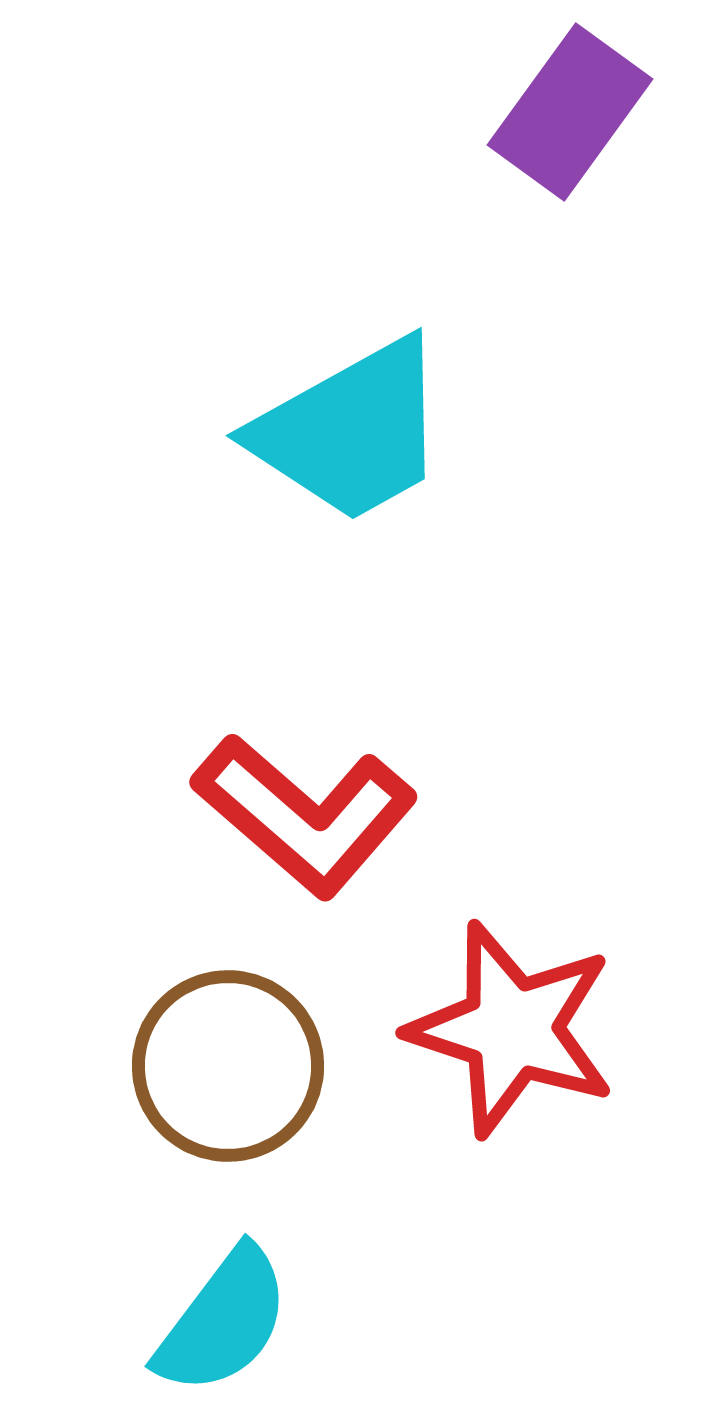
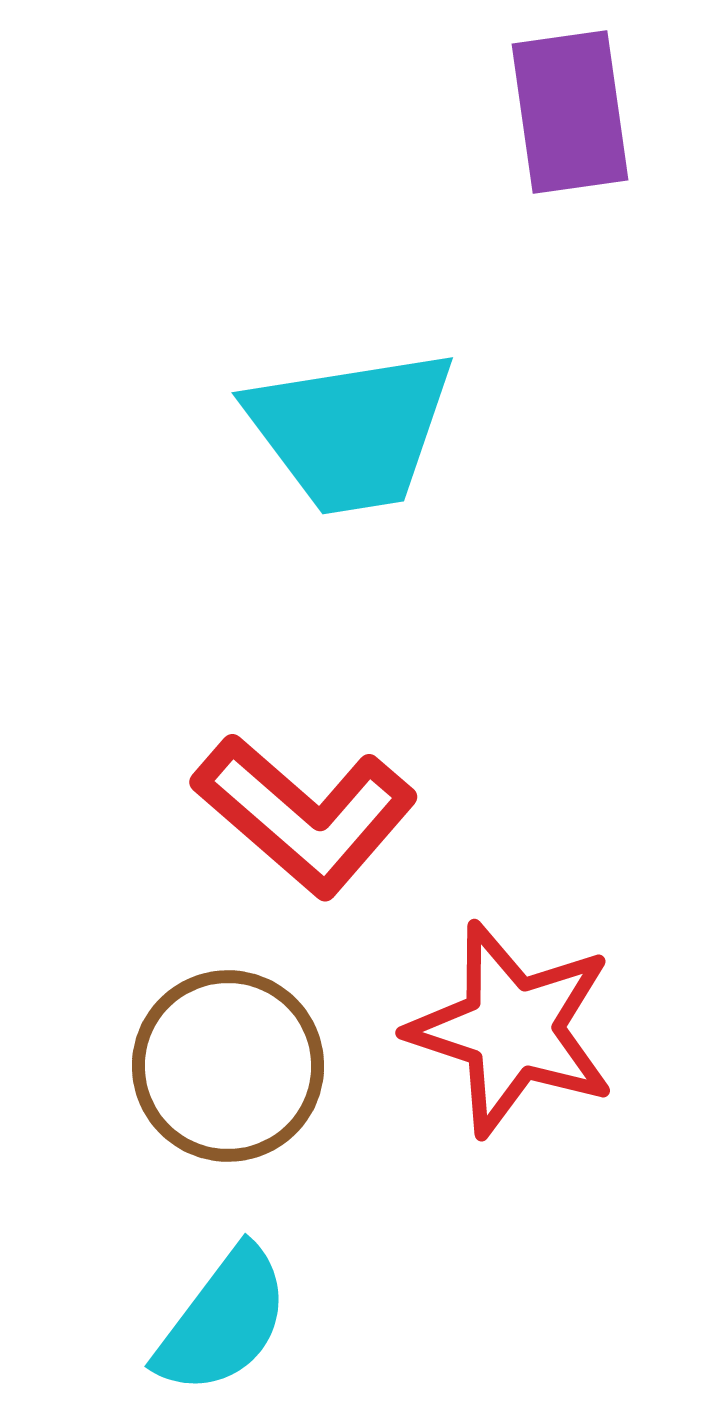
purple rectangle: rotated 44 degrees counterclockwise
cyan trapezoid: rotated 20 degrees clockwise
